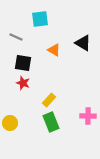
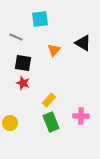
orange triangle: rotated 40 degrees clockwise
pink cross: moved 7 px left
